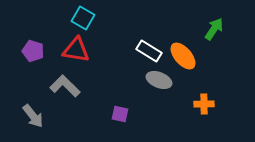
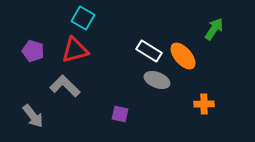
red triangle: moved 1 px left; rotated 24 degrees counterclockwise
gray ellipse: moved 2 px left
